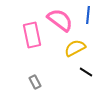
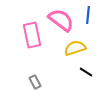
pink semicircle: moved 1 px right
yellow semicircle: rotated 10 degrees clockwise
